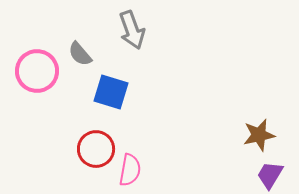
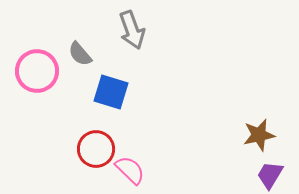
pink semicircle: rotated 56 degrees counterclockwise
